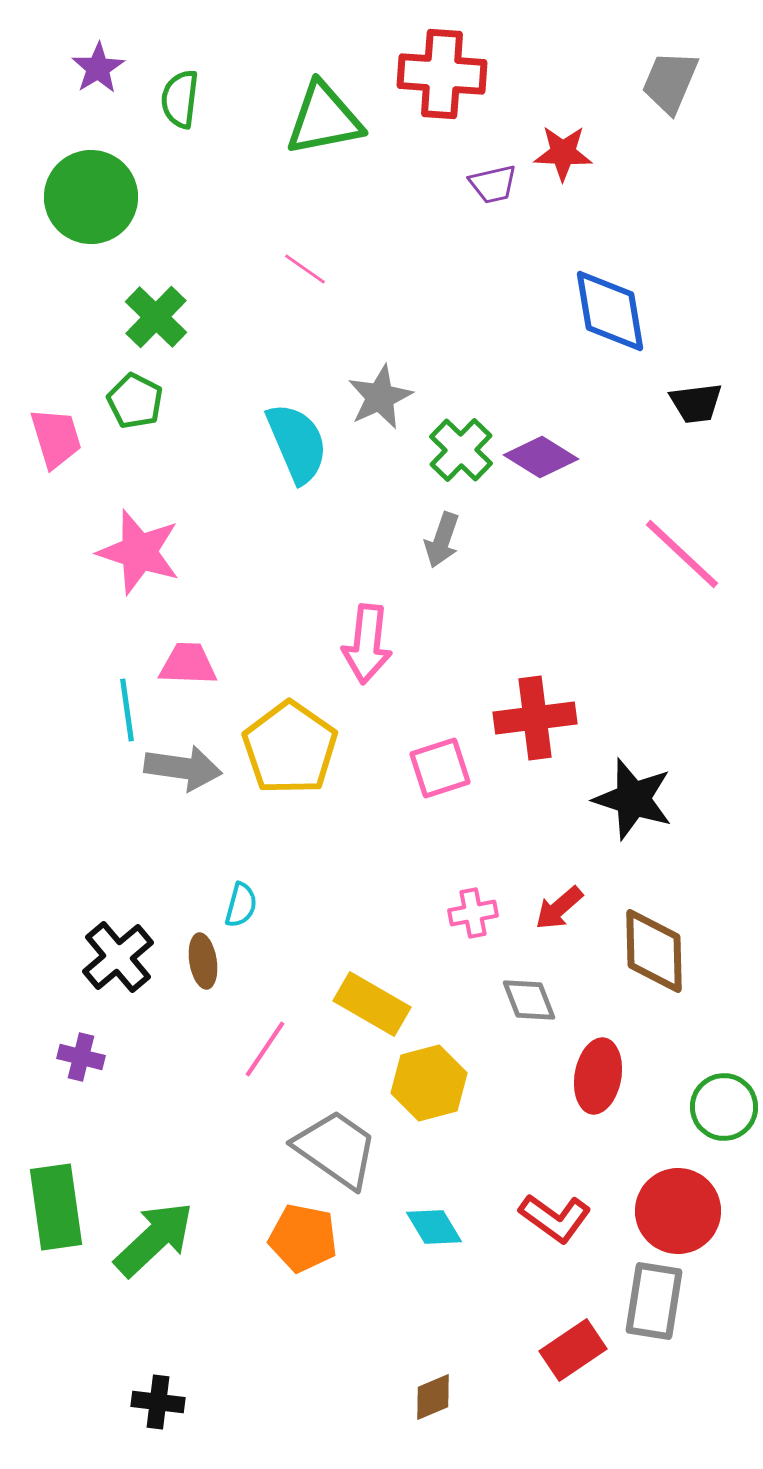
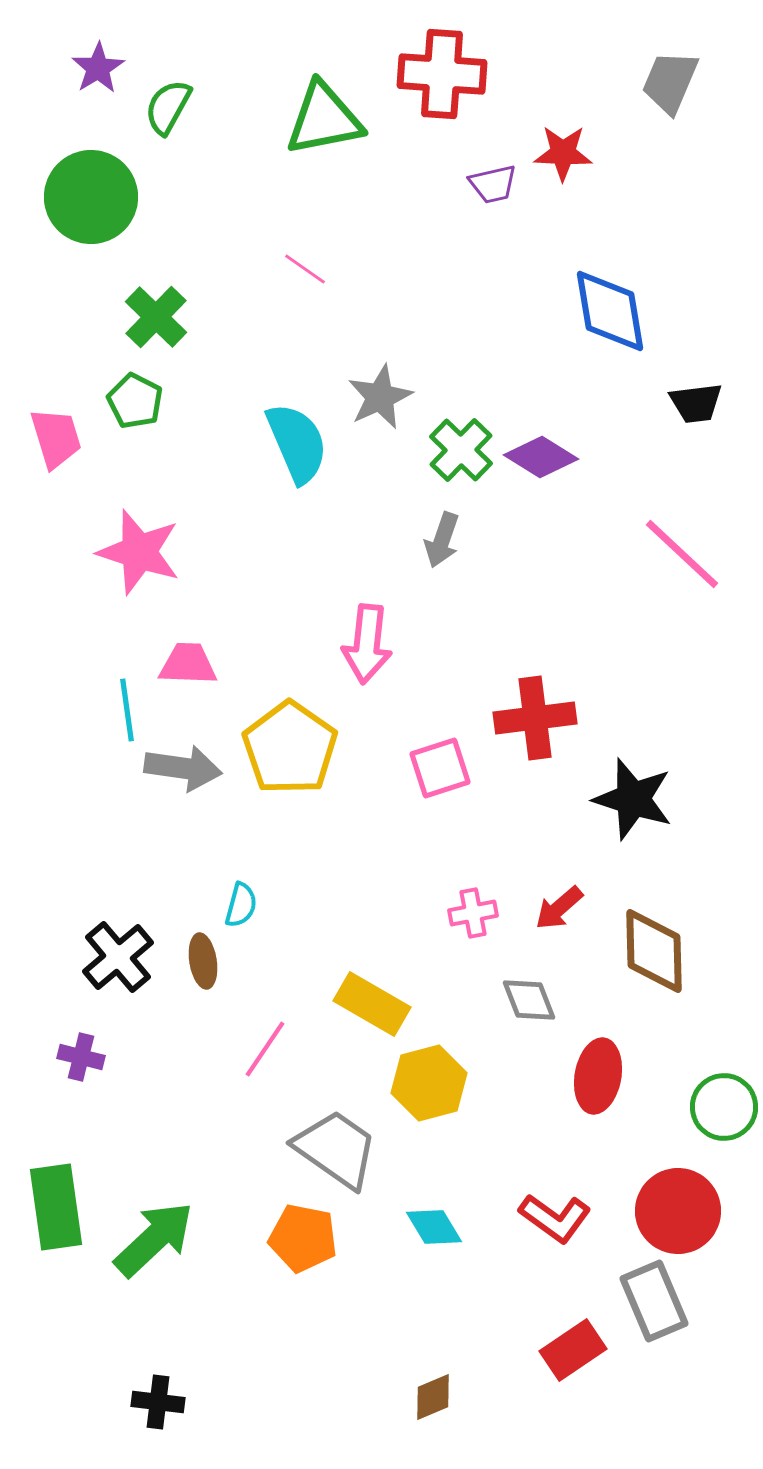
green semicircle at (180, 99): moved 12 px left, 8 px down; rotated 22 degrees clockwise
gray rectangle at (654, 1301): rotated 32 degrees counterclockwise
